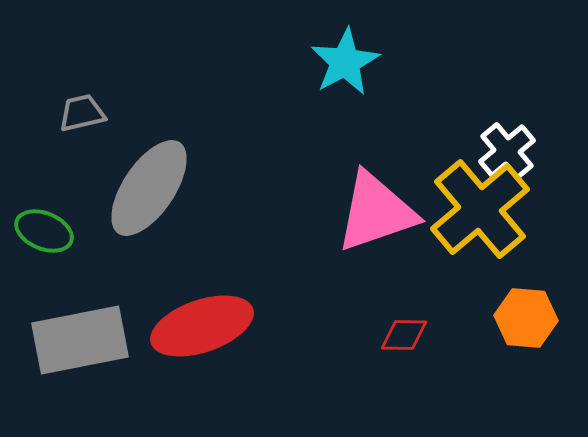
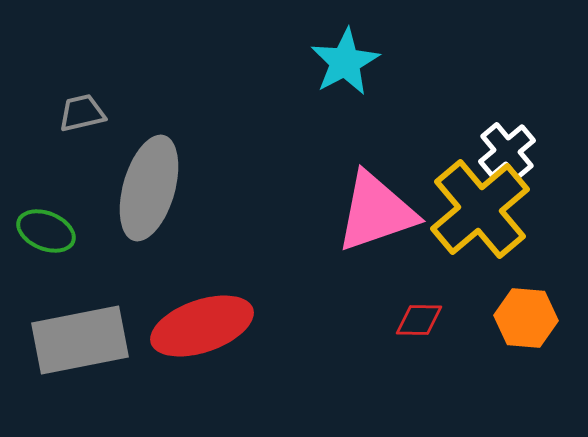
gray ellipse: rotated 18 degrees counterclockwise
green ellipse: moved 2 px right
red diamond: moved 15 px right, 15 px up
